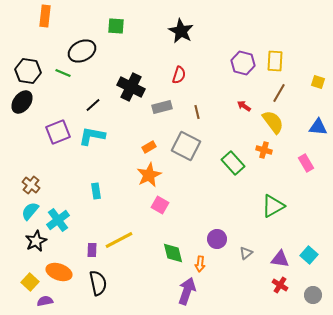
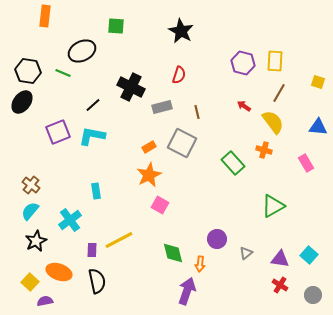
gray square at (186, 146): moved 4 px left, 3 px up
cyan cross at (58, 220): moved 12 px right
black semicircle at (98, 283): moved 1 px left, 2 px up
